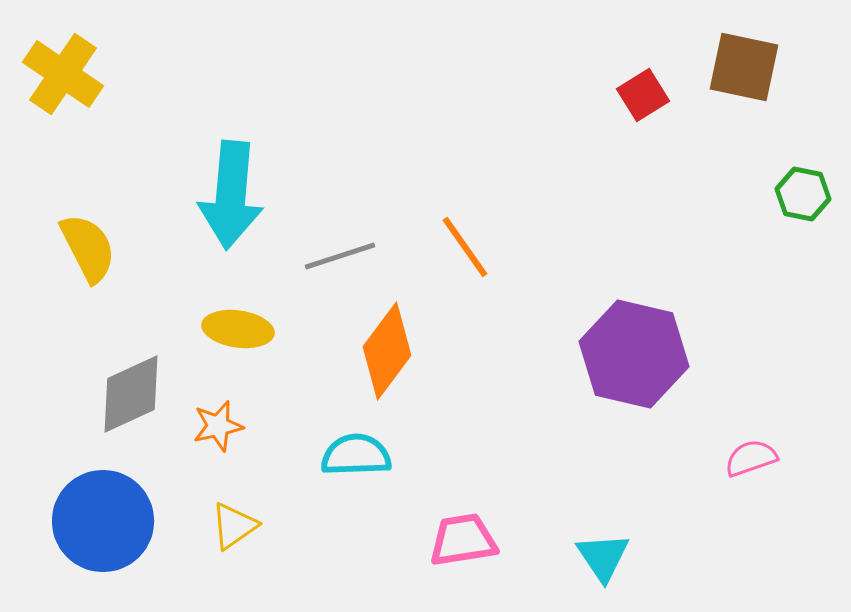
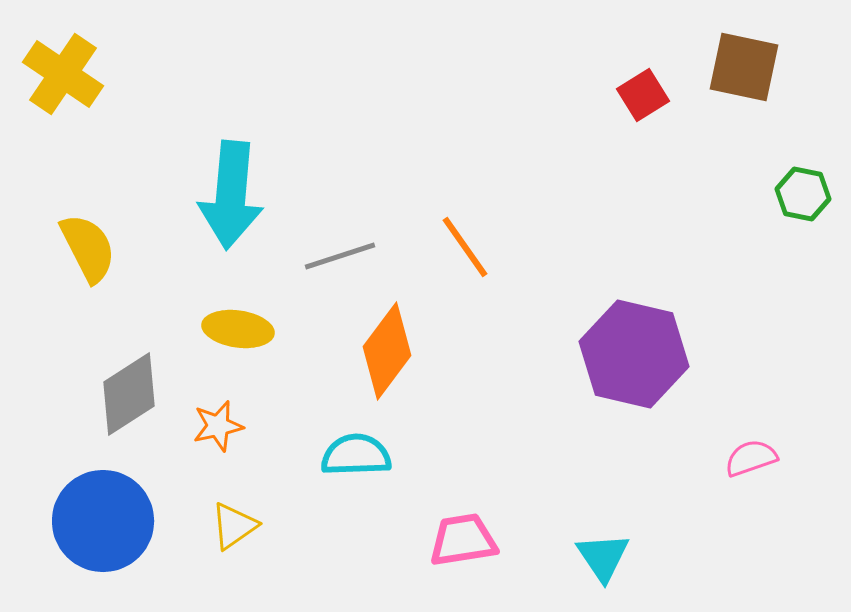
gray diamond: moved 2 px left; rotated 8 degrees counterclockwise
